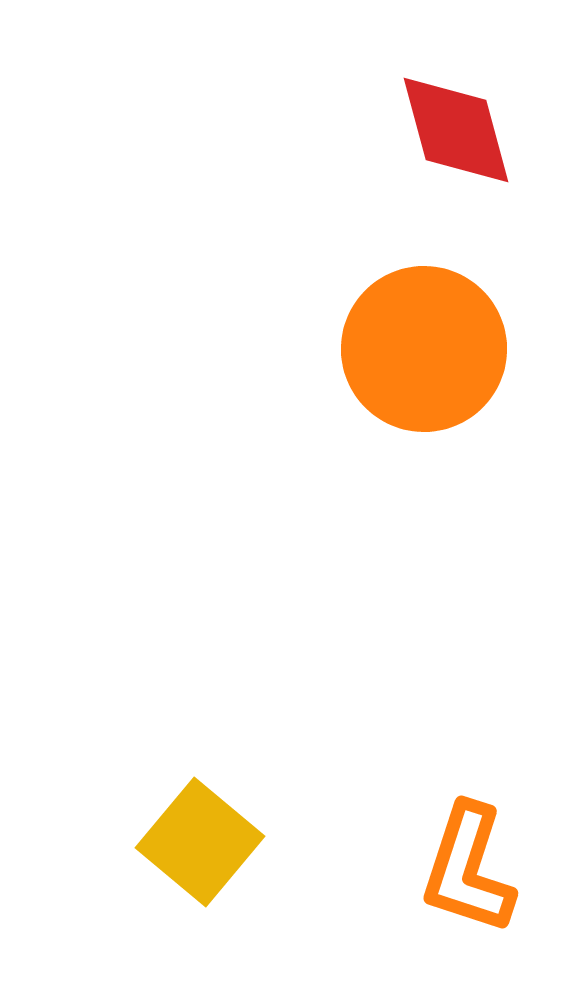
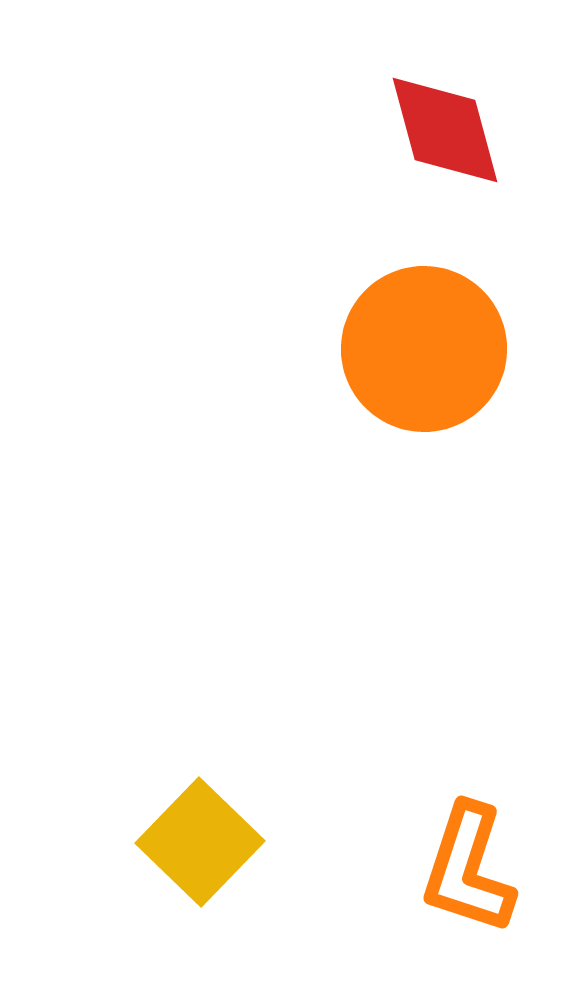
red diamond: moved 11 px left
yellow square: rotated 4 degrees clockwise
